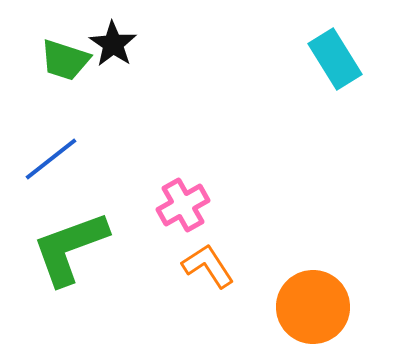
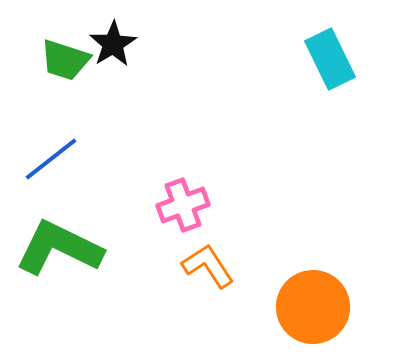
black star: rotated 6 degrees clockwise
cyan rectangle: moved 5 px left; rotated 6 degrees clockwise
pink cross: rotated 9 degrees clockwise
green L-shape: moved 11 px left; rotated 46 degrees clockwise
